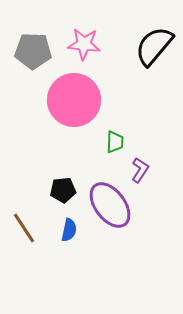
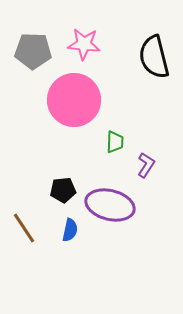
black semicircle: moved 11 px down; rotated 54 degrees counterclockwise
purple L-shape: moved 6 px right, 5 px up
purple ellipse: rotated 39 degrees counterclockwise
blue semicircle: moved 1 px right
